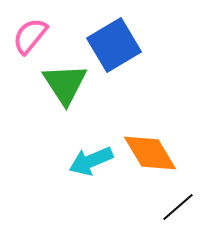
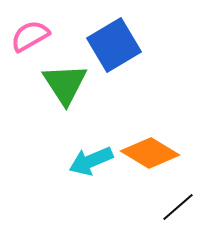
pink semicircle: rotated 21 degrees clockwise
orange diamond: rotated 28 degrees counterclockwise
